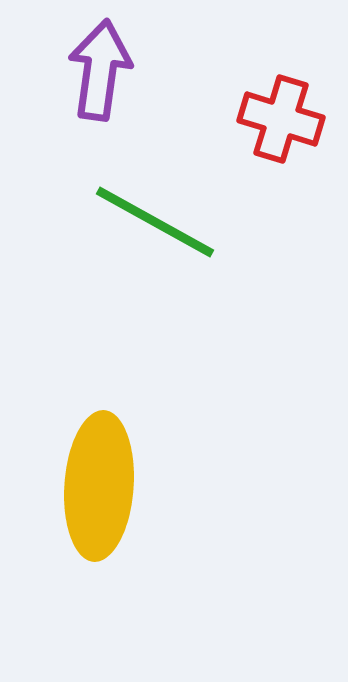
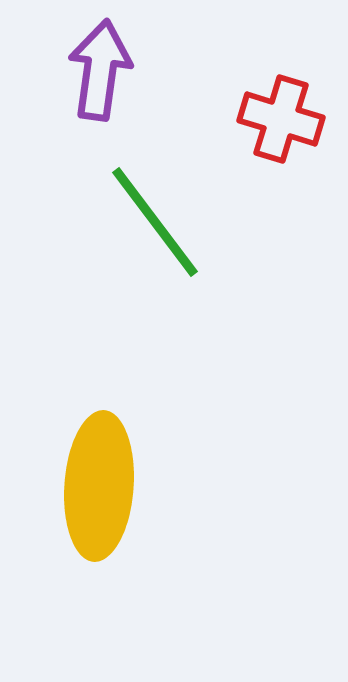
green line: rotated 24 degrees clockwise
